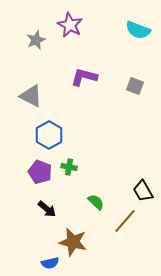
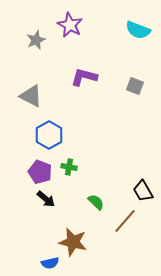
black arrow: moved 1 px left, 10 px up
